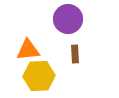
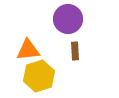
brown rectangle: moved 3 px up
yellow hexagon: rotated 16 degrees counterclockwise
